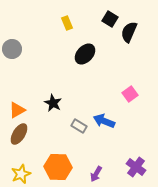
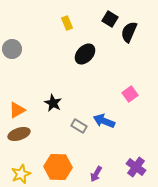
brown ellipse: rotated 40 degrees clockwise
